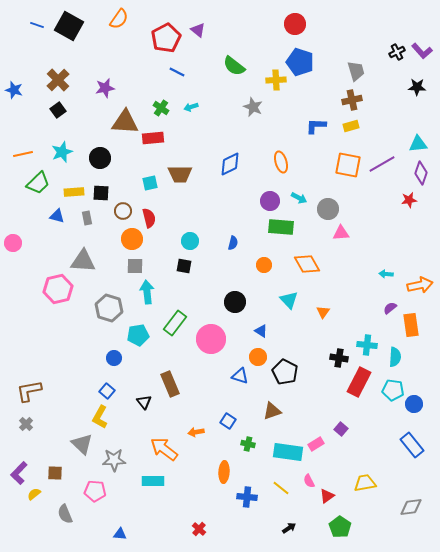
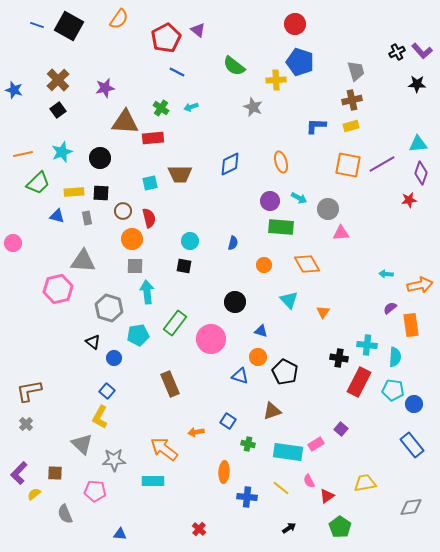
black star at (417, 87): moved 3 px up
blue triangle at (261, 331): rotated 16 degrees counterclockwise
black triangle at (144, 402): moved 51 px left, 60 px up; rotated 14 degrees counterclockwise
